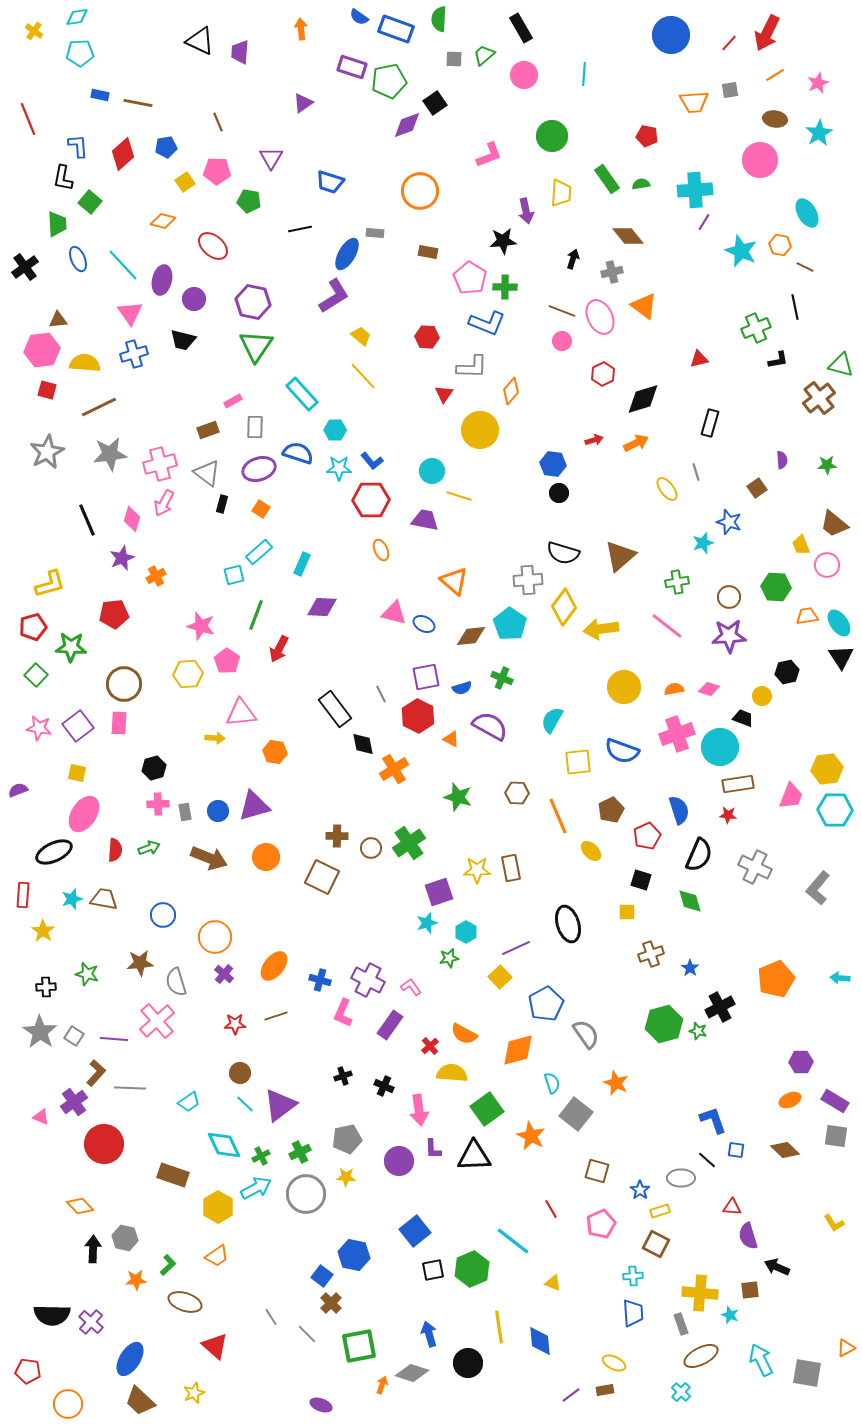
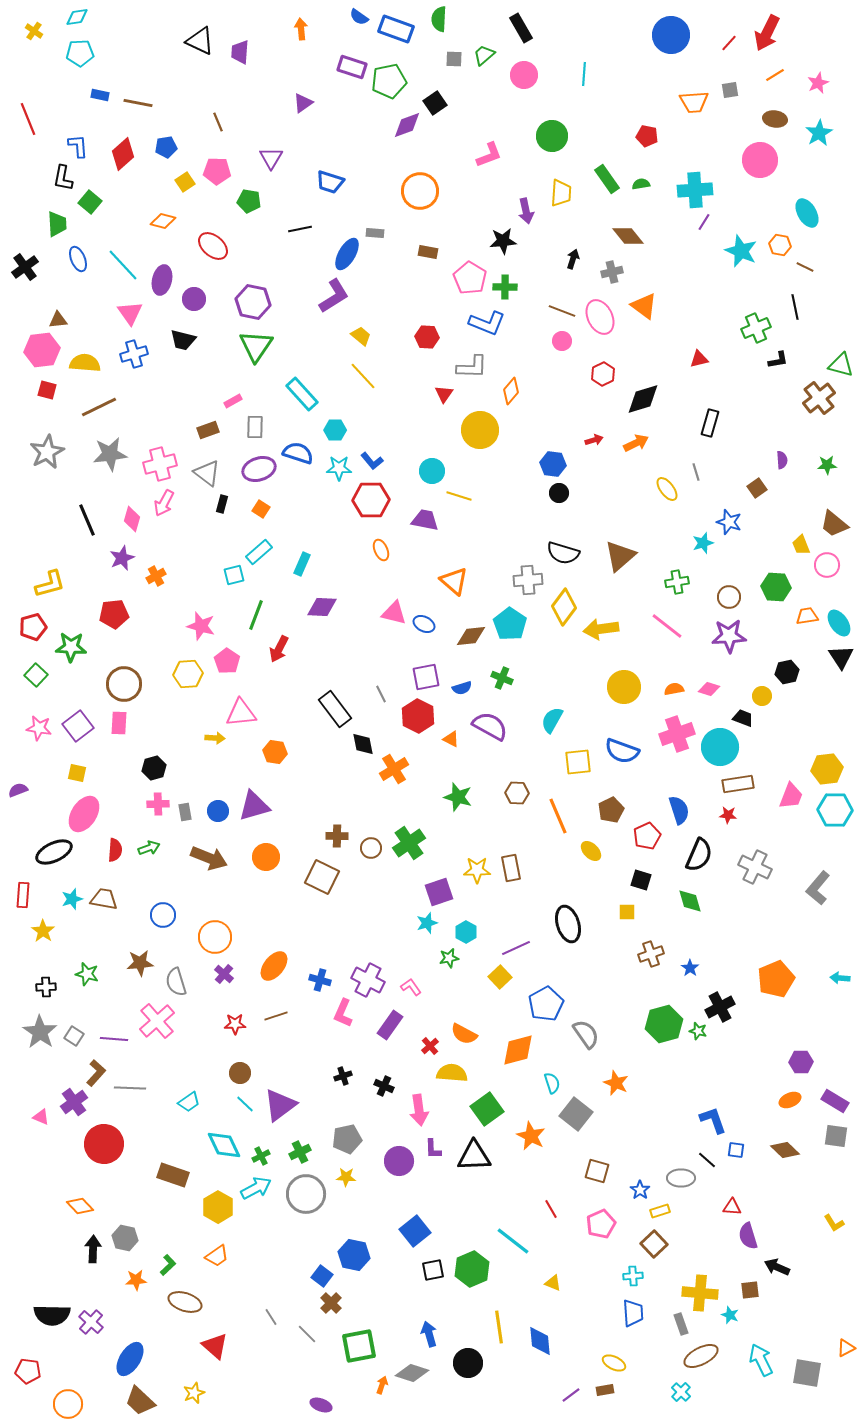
brown square at (656, 1244): moved 2 px left; rotated 20 degrees clockwise
